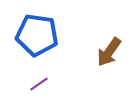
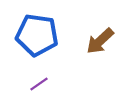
brown arrow: moved 9 px left, 11 px up; rotated 12 degrees clockwise
